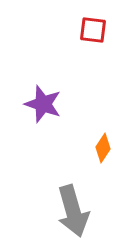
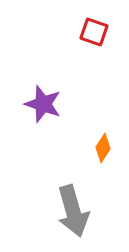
red square: moved 1 px right, 2 px down; rotated 12 degrees clockwise
